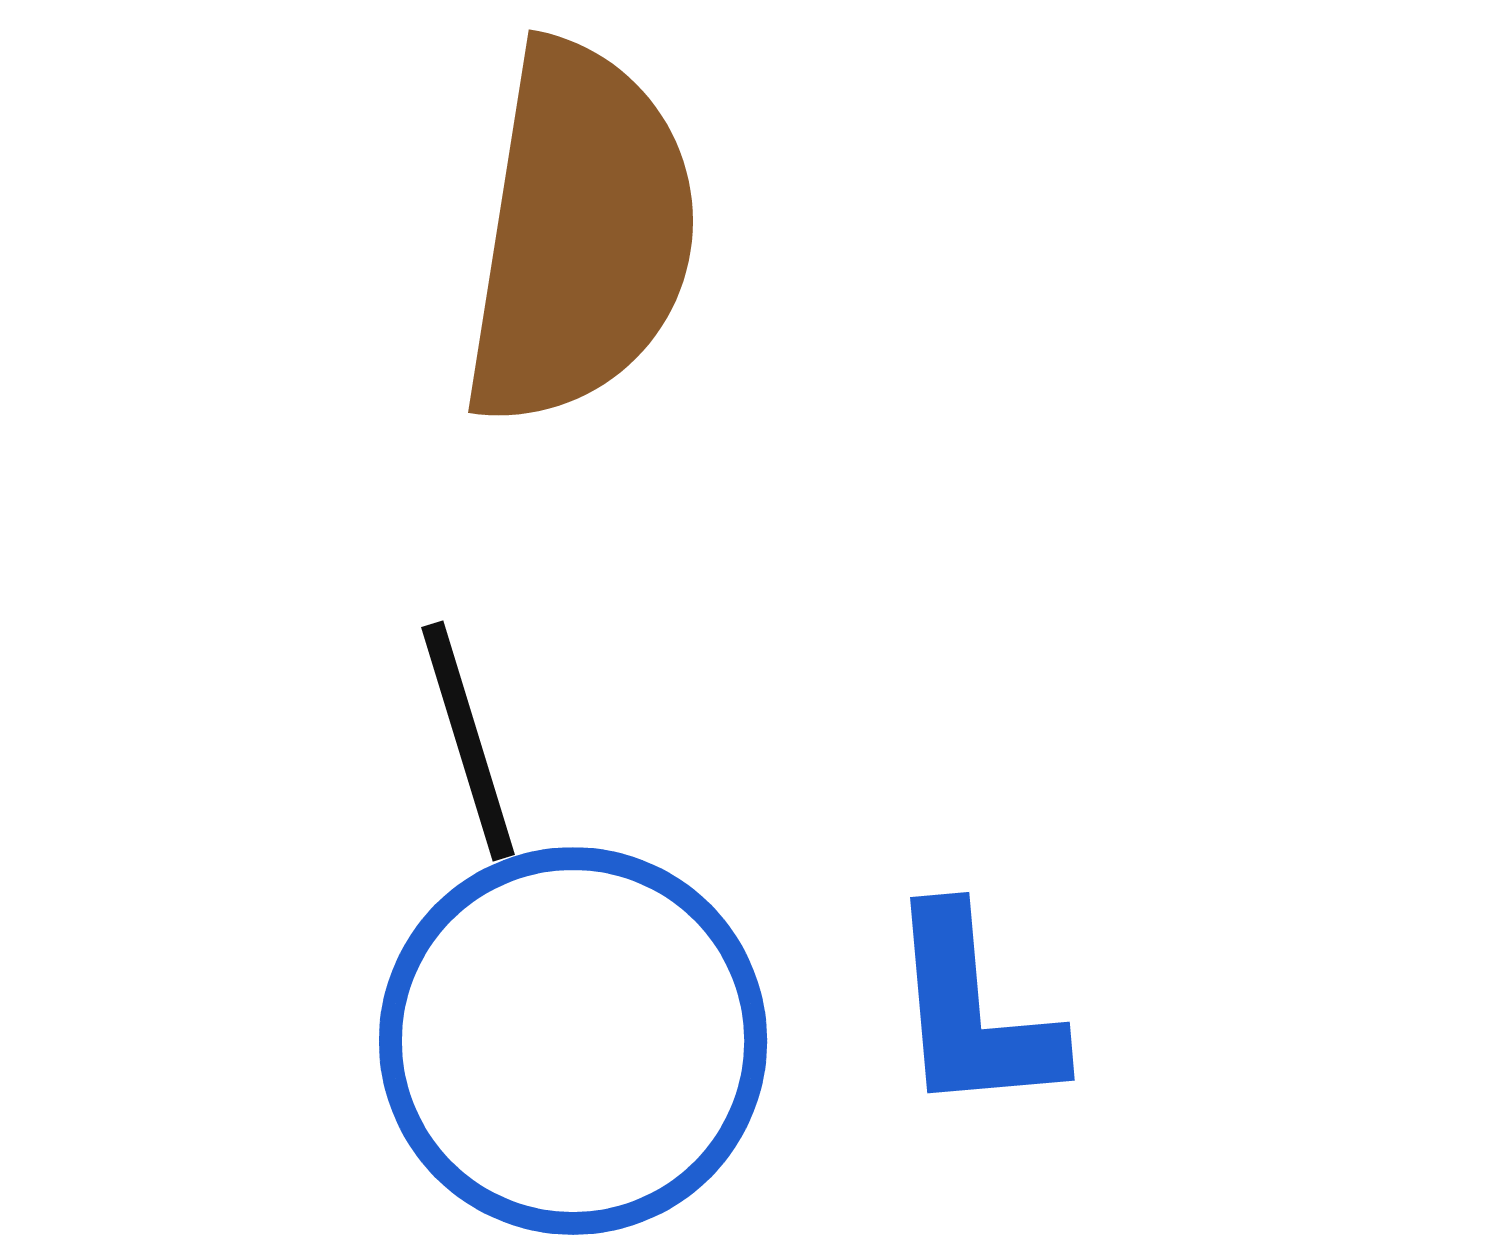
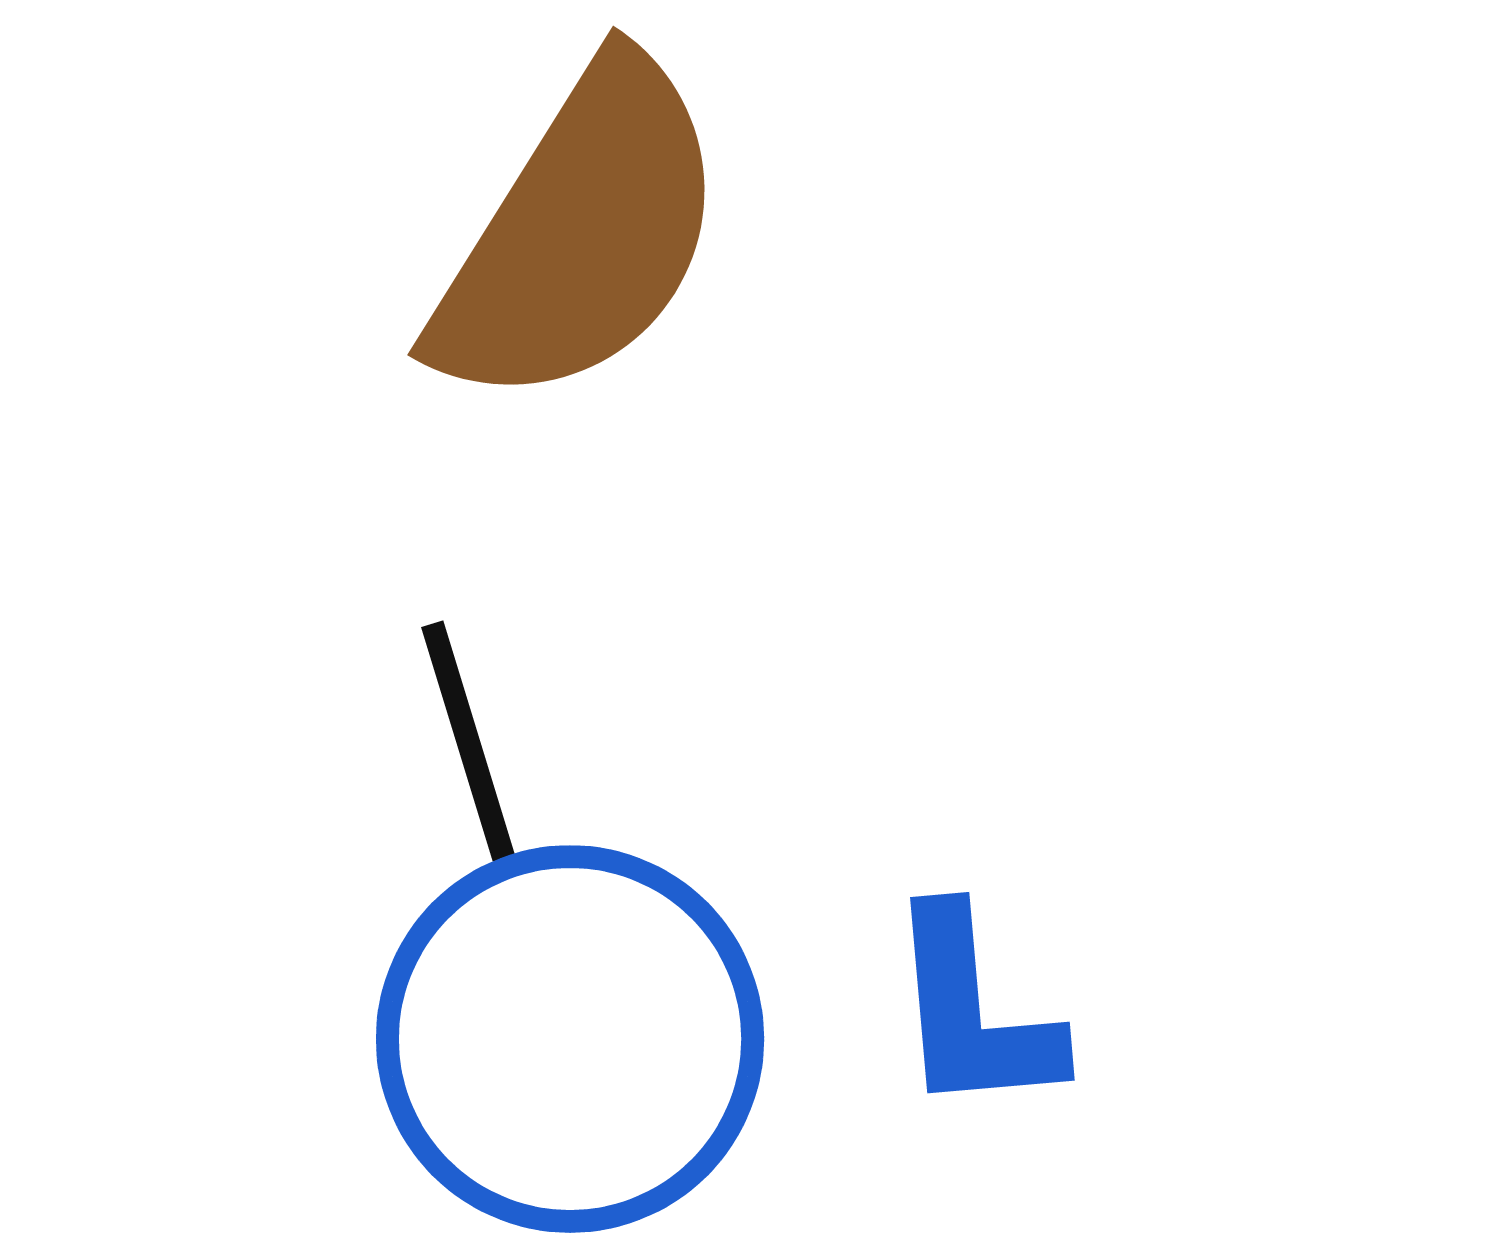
brown semicircle: rotated 23 degrees clockwise
blue circle: moved 3 px left, 2 px up
